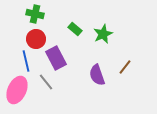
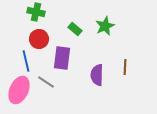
green cross: moved 1 px right, 2 px up
green star: moved 2 px right, 8 px up
red circle: moved 3 px right
purple rectangle: moved 6 px right; rotated 35 degrees clockwise
brown line: rotated 35 degrees counterclockwise
purple semicircle: rotated 20 degrees clockwise
gray line: rotated 18 degrees counterclockwise
pink ellipse: moved 2 px right
